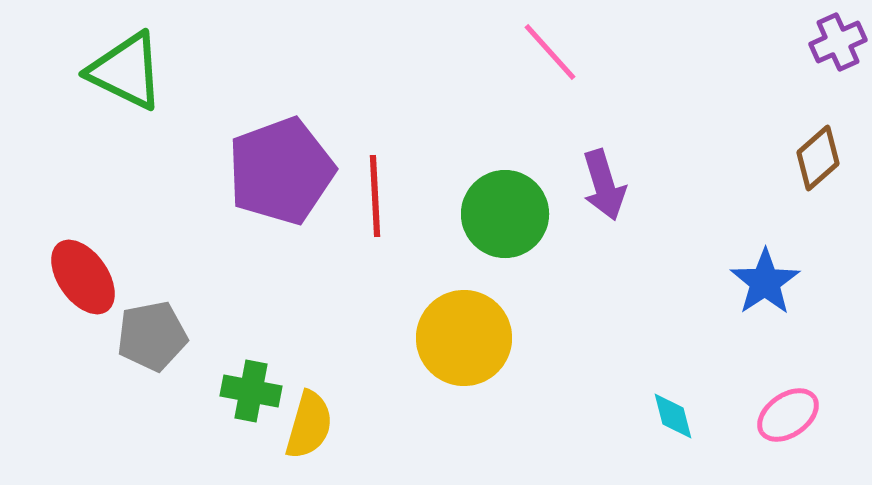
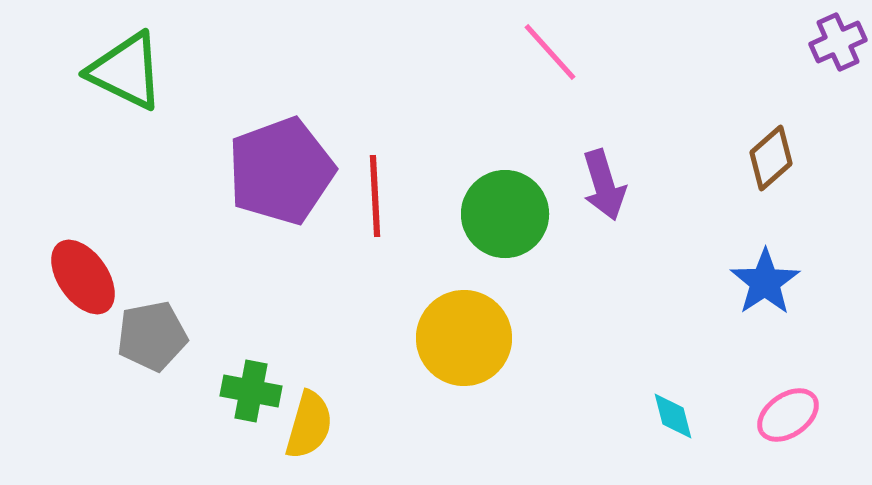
brown diamond: moved 47 px left
